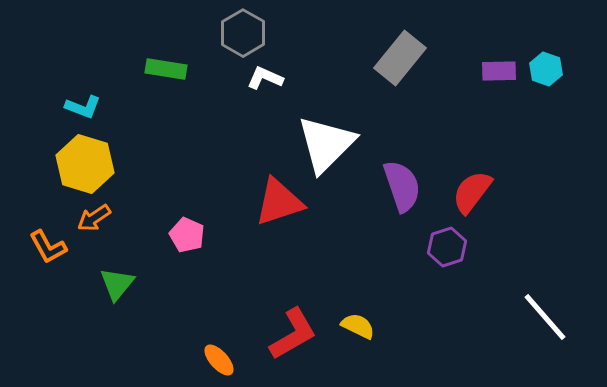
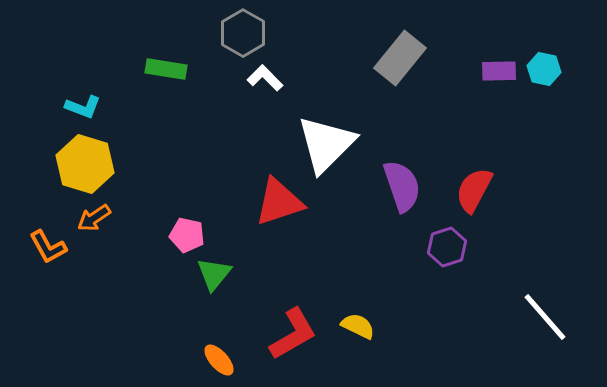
cyan hexagon: moved 2 px left; rotated 8 degrees counterclockwise
white L-shape: rotated 21 degrees clockwise
red semicircle: moved 2 px right, 2 px up; rotated 9 degrees counterclockwise
pink pentagon: rotated 12 degrees counterclockwise
green triangle: moved 97 px right, 10 px up
